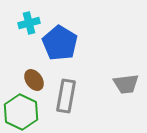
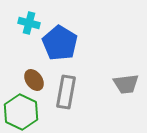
cyan cross: rotated 30 degrees clockwise
gray rectangle: moved 4 px up
